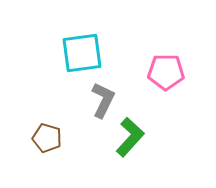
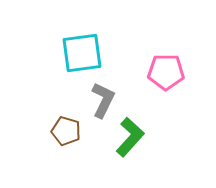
brown pentagon: moved 19 px right, 7 px up
